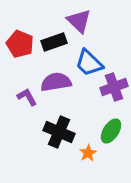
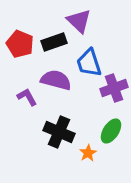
blue trapezoid: rotated 28 degrees clockwise
purple semicircle: moved 2 px up; rotated 24 degrees clockwise
purple cross: moved 1 px down
